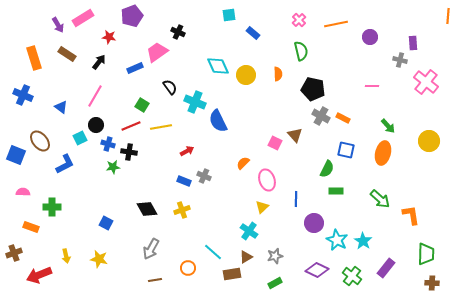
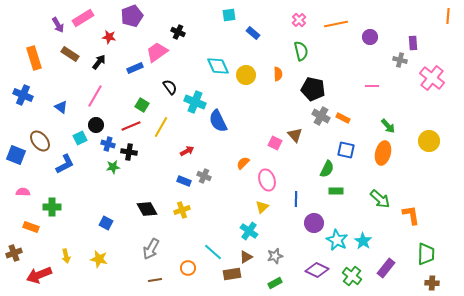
brown rectangle at (67, 54): moved 3 px right
pink cross at (426, 82): moved 6 px right, 4 px up
yellow line at (161, 127): rotated 50 degrees counterclockwise
